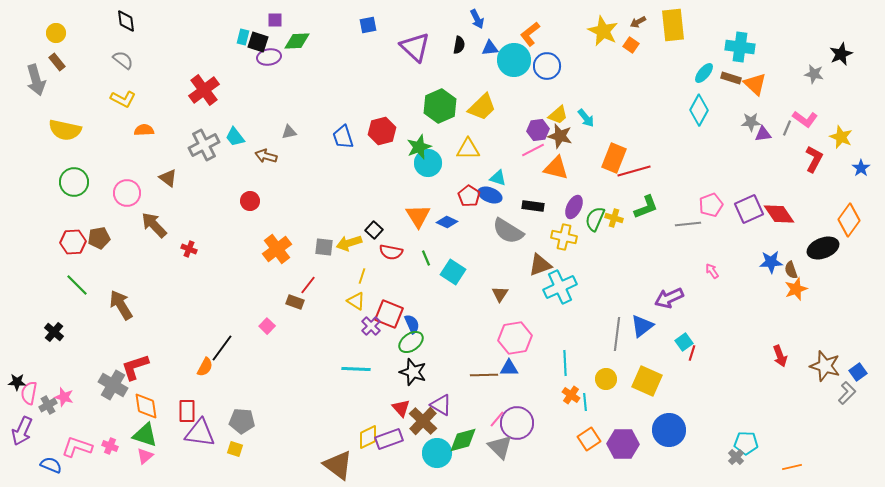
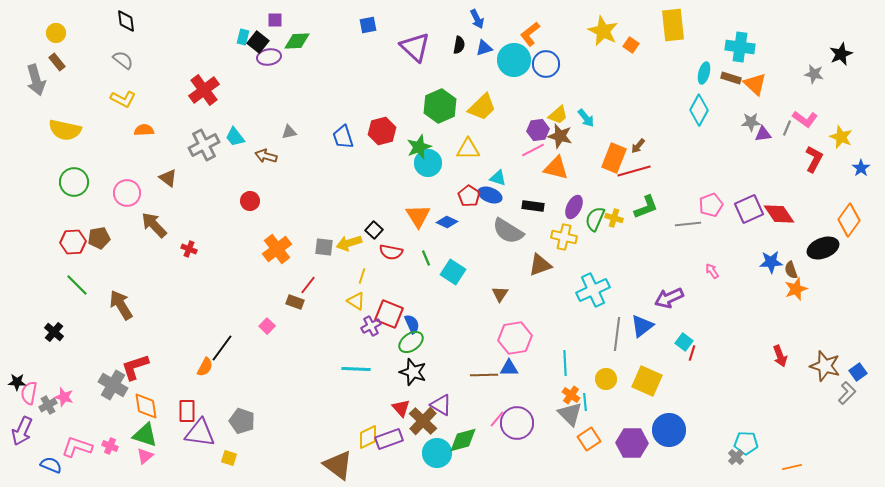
brown arrow at (638, 22): moved 124 px down; rotated 21 degrees counterclockwise
black square at (258, 42): rotated 20 degrees clockwise
blue triangle at (490, 48): moved 6 px left; rotated 12 degrees counterclockwise
blue circle at (547, 66): moved 1 px left, 2 px up
cyan ellipse at (704, 73): rotated 25 degrees counterclockwise
cyan cross at (560, 287): moved 33 px right, 3 px down
purple cross at (371, 326): rotated 18 degrees clockwise
cyan square at (684, 342): rotated 18 degrees counterclockwise
gray pentagon at (242, 421): rotated 15 degrees clockwise
purple hexagon at (623, 444): moved 9 px right, 1 px up
gray triangle at (500, 447): moved 70 px right, 33 px up
yellow square at (235, 449): moved 6 px left, 9 px down
